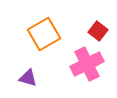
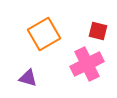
red square: rotated 24 degrees counterclockwise
